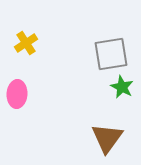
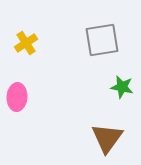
gray square: moved 9 px left, 14 px up
green star: rotated 15 degrees counterclockwise
pink ellipse: moved 3 px down
